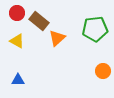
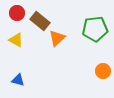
brown rectangle: moved 1 px right
yellow triangle: moved 1 px left, 1 px up
blue triangle: rotated 16 degrees clockwise
